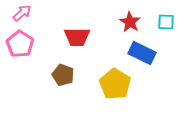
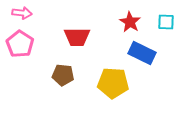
pink arrow: rotated 48 degrees clockwise
brown pentagon: rotated 15 degrees counterclockwise
yellow pentagon: moved 2 px left, 1 px up; rotated 28 degrees counterclockwise
